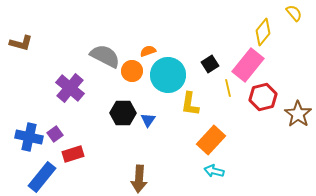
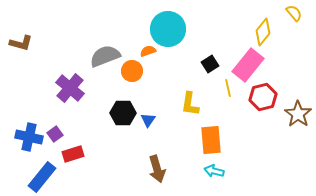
gray semicircle: rotated 48 degrees counterclockwise
cyan circle: moved 46 px up
orange rectangle: rotated 48 degrees counterclockwise
brown arrow: moved 18 px right, 10 px up; rotated 20 degrees counterclockwise
